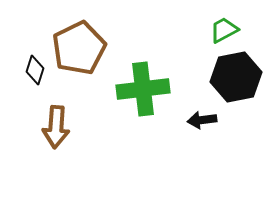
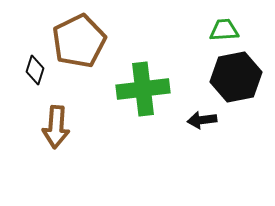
green trapezoid: rotated 24 degrees clockwise
brown pentagon: moved 7 px up
